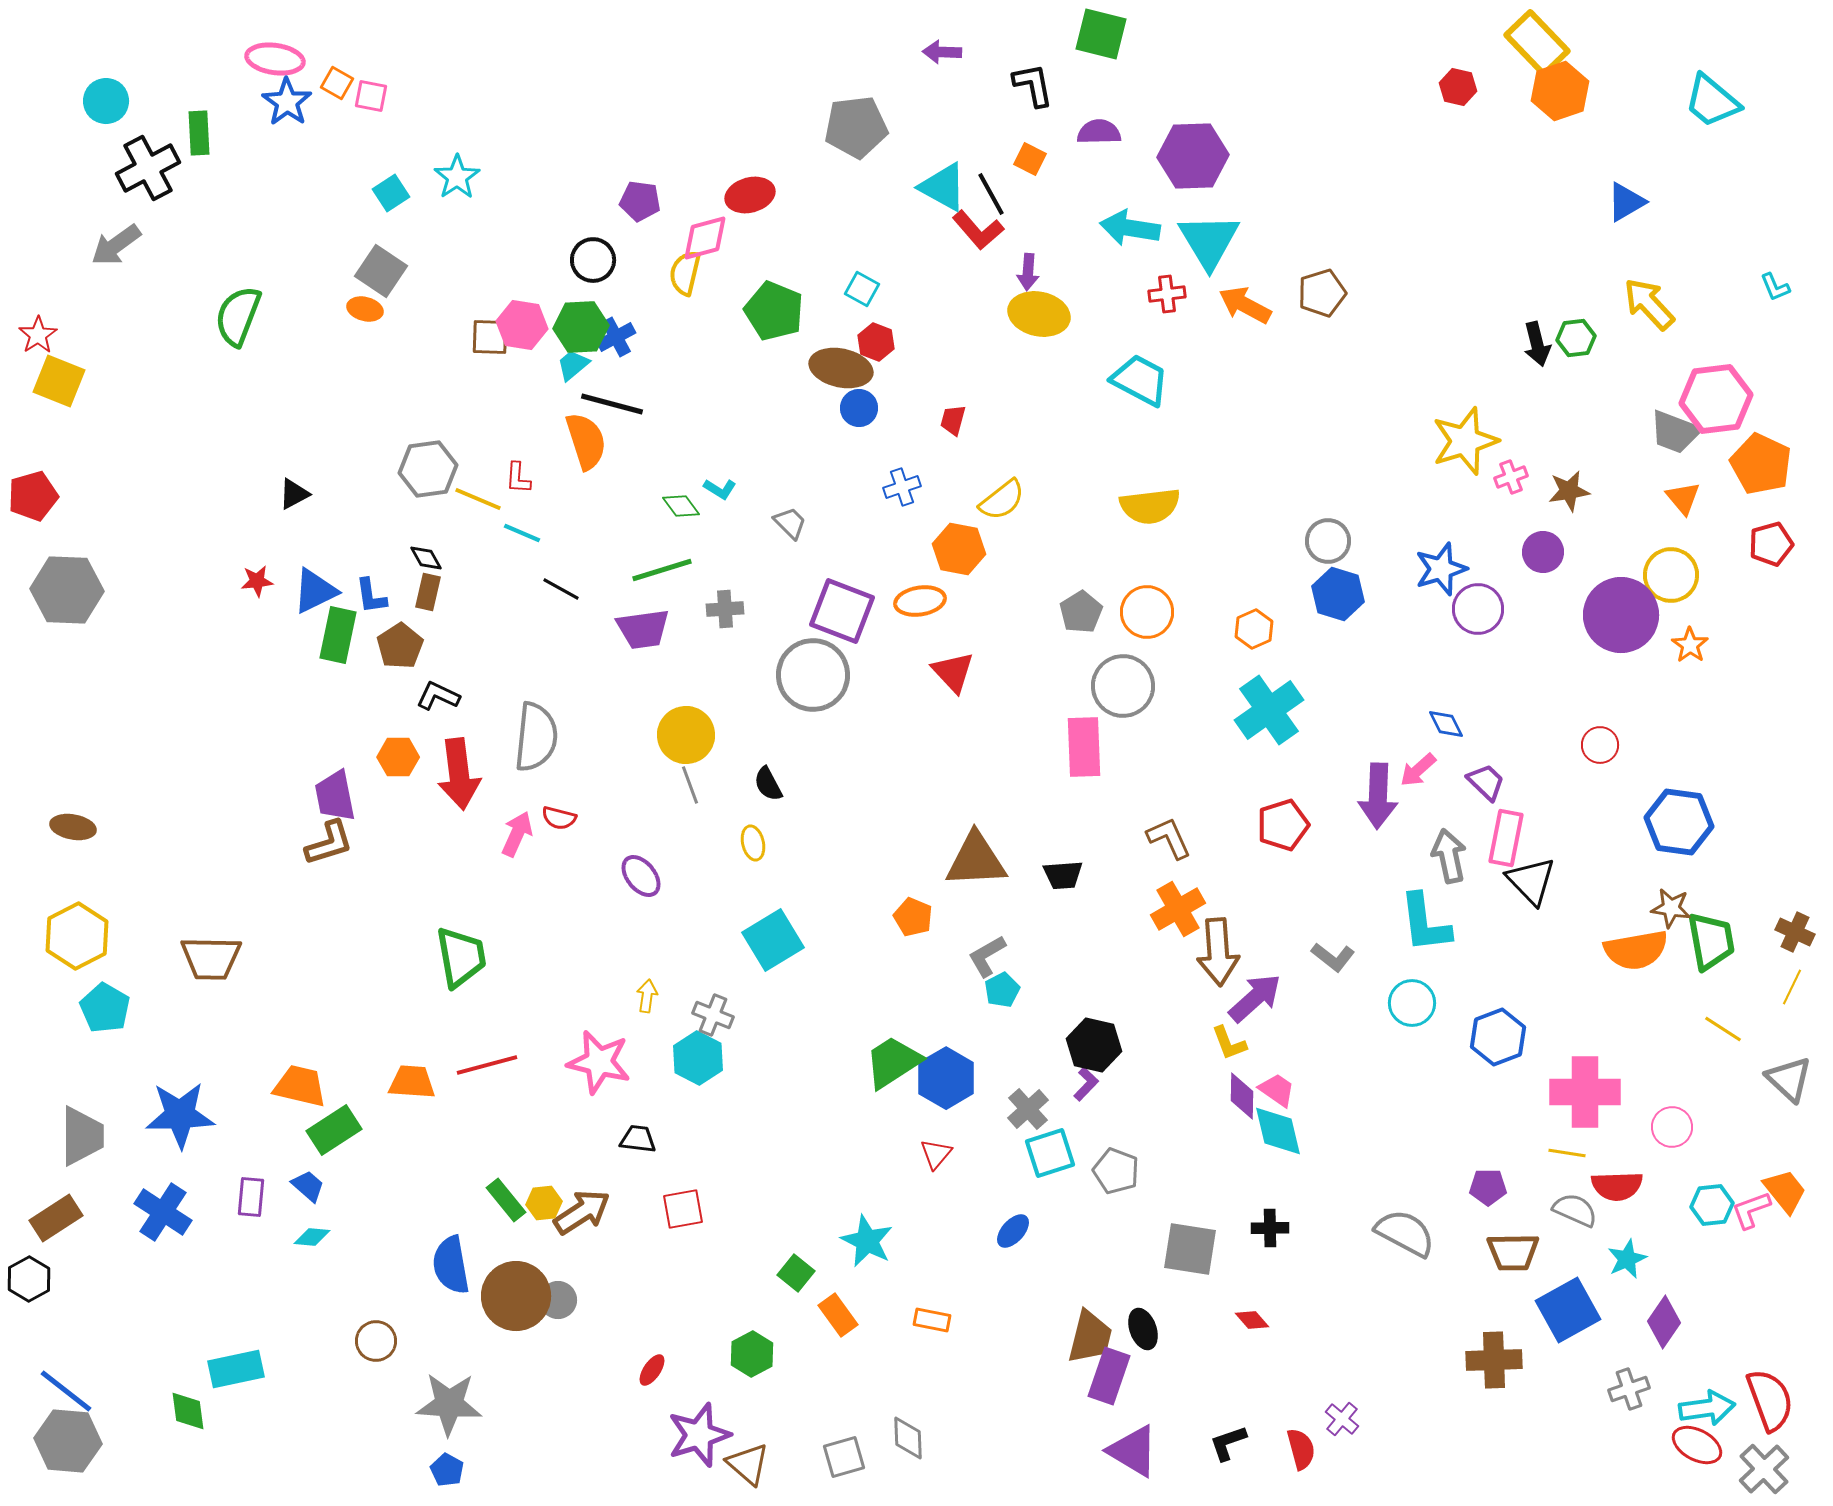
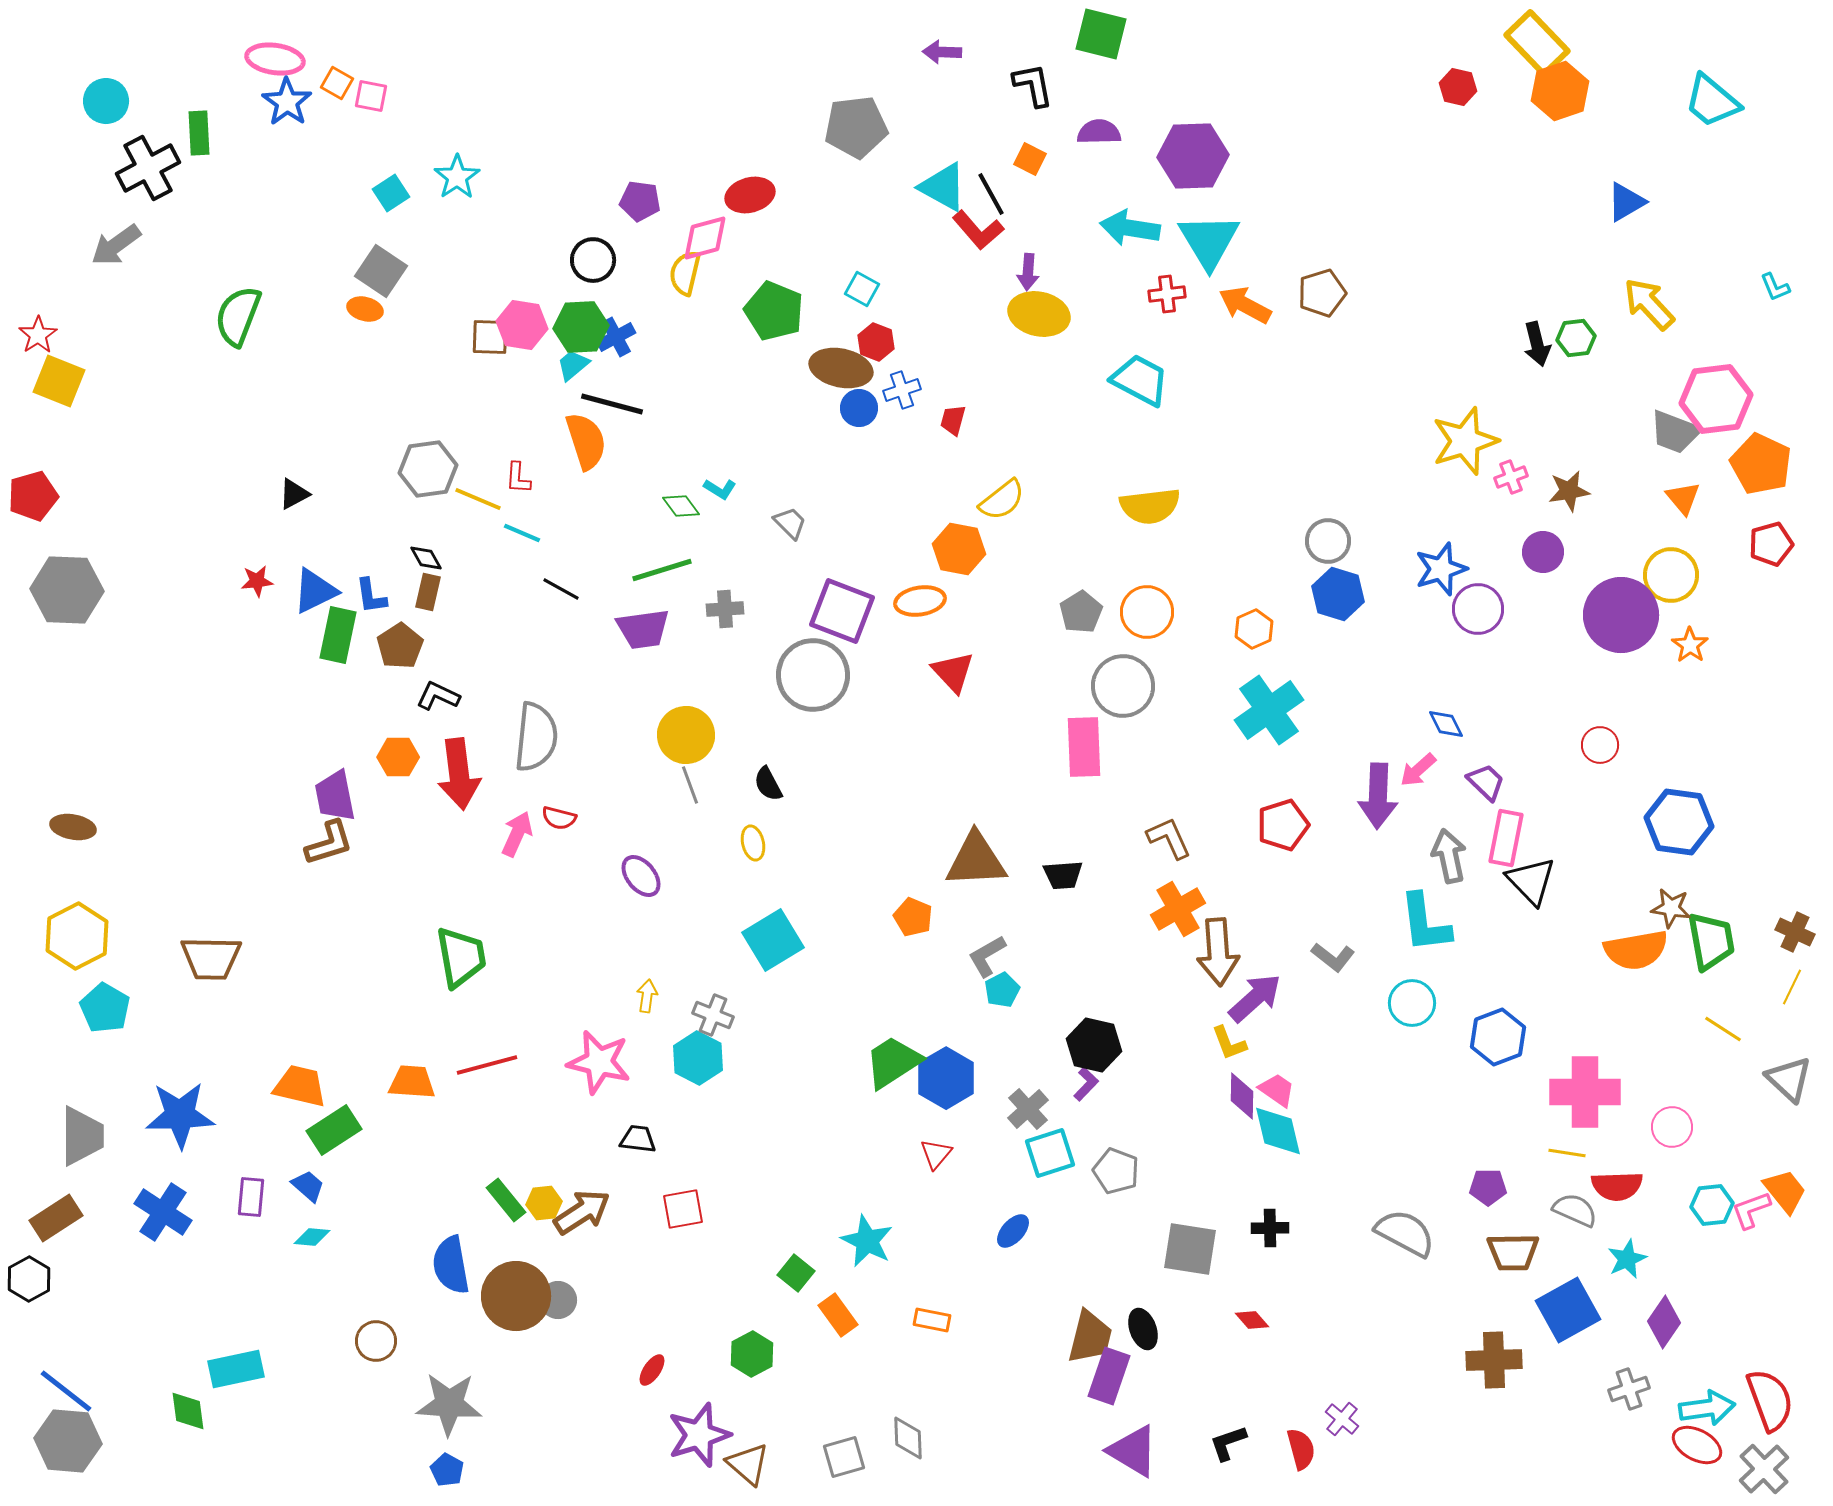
blue cross at (902, 487): moved 97 px up
